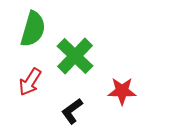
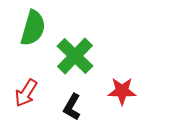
green semicircle: moved 1 px up
red arrow: moved 4 px left, 11 px down
black L-shape: moved 4 px up; rotated 24 degrees counterclockwise
